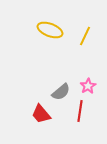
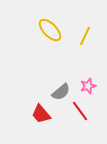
yellow ellipse: rotated 25 degrees clockwise
pink star: rotated 14 degrees clockwise
red line: rotated 45 degrees counterclockwise
